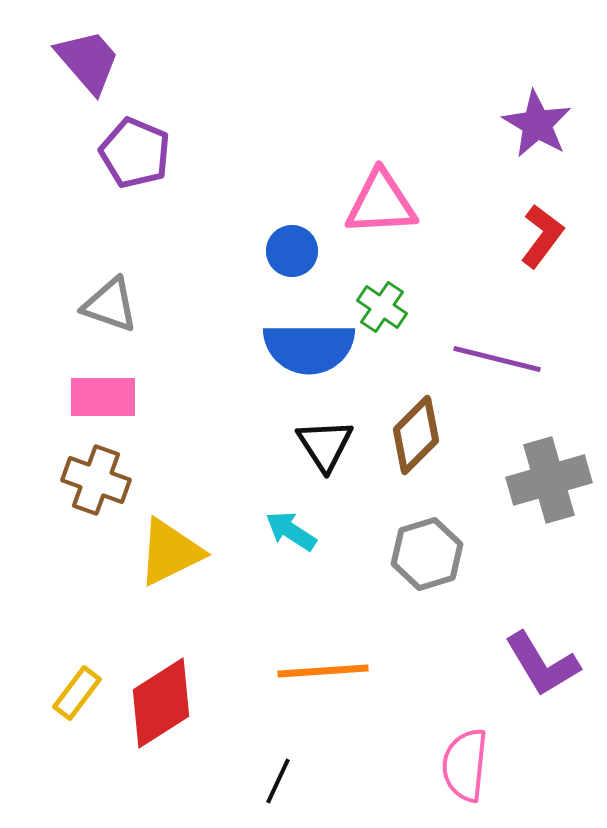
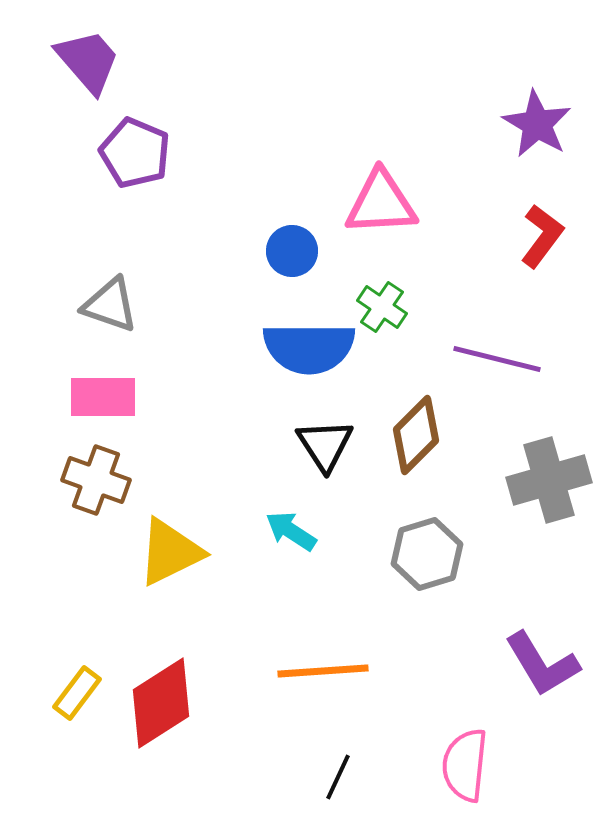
black line: moved 60 px right, 4 px up
